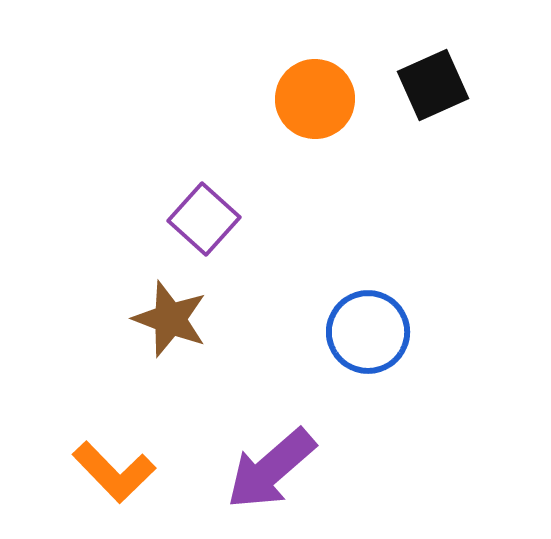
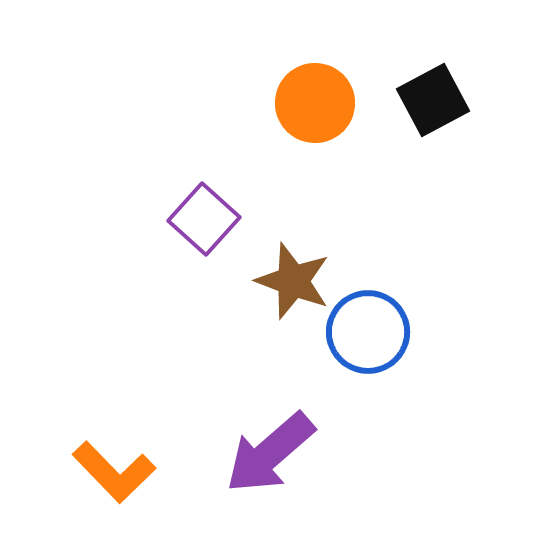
black square: moved 15 px down; rotated 4 degrees counterclockwise
orange circle: moved 4 px down
brown star: moved 123 px right, 38 px up
purple arrow: moved 1 px left, 16 px up
